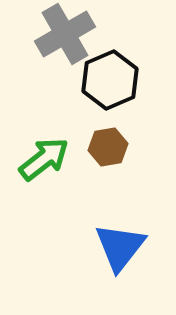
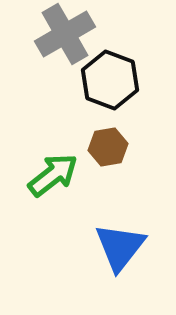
black hexagon: rotated 16 degrees counterclockwise
green arrow: moved 9 px right, 16 px down
